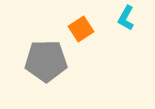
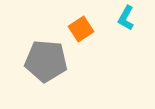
gray pentagon: rotated 6 degrees clockwise
